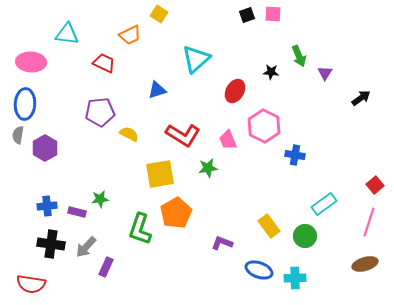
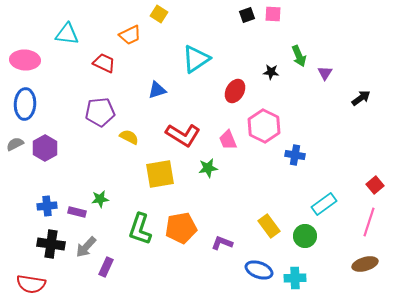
cyan triangle at (196, 59): rotated 8 degrees clockwise
pink ellipse at (31, 62): moved 6 px left, 2 px up
yellow semicircle at (129, 134): moved 3 px down
gray semicircle at (18, 135): moved 3 px left, 9 px down; rotated 54 degrees clockwise
orange pentagon at (176, 213): moved 5 px right, 15 px down; rotated 20 degrees clockwise
